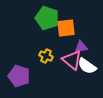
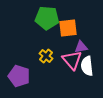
green pentagon: rotated 15 degrees counterclockwise
orange square: moved 2 px right
yellow cross: rotated 16 degrees clockwise
pink triangle: rotated 10 degrees clockwise
white semicircle: rotated 48 degrees clockwise
